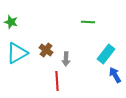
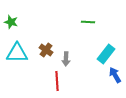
cyan triangle: rotated 30 degrees clockwise
